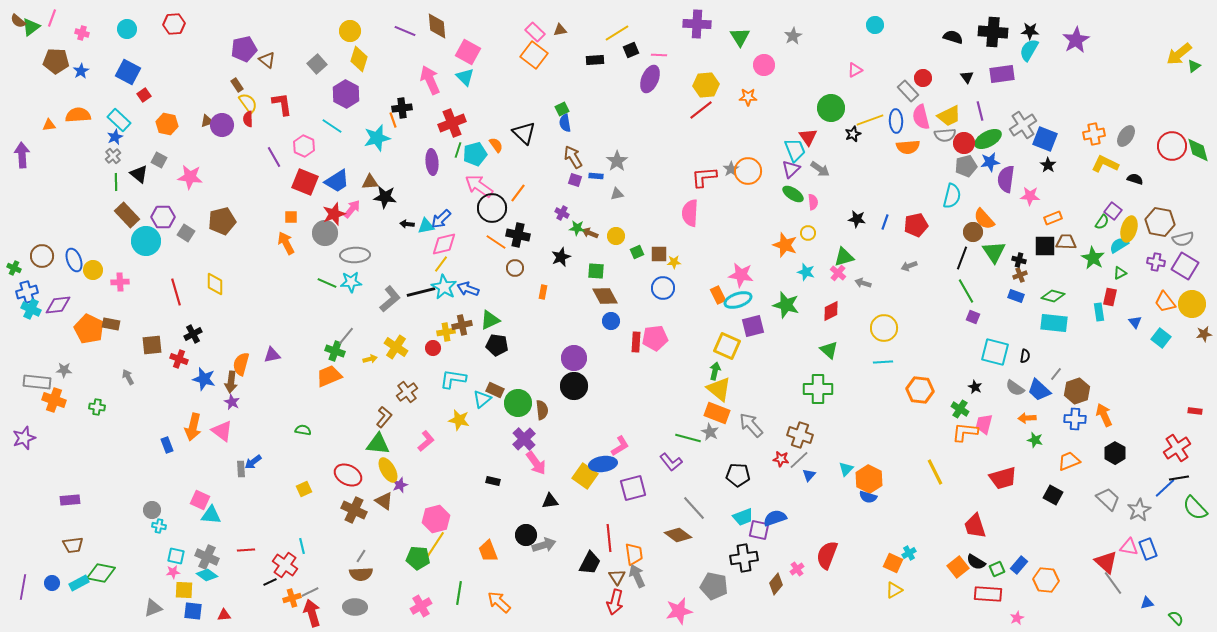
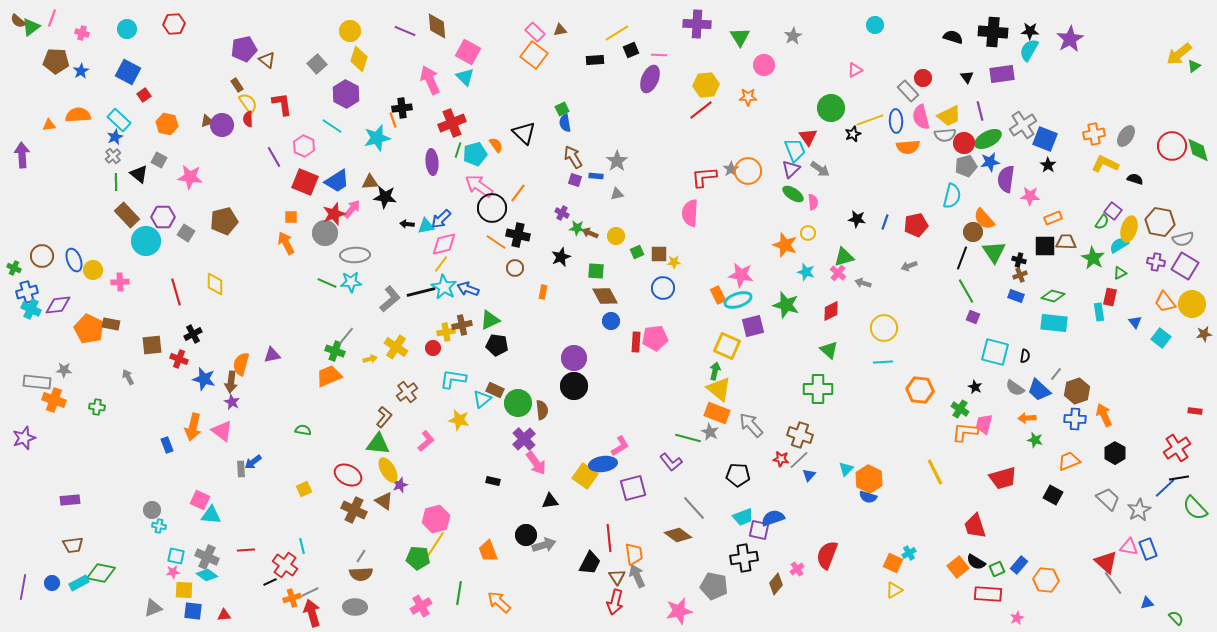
purple star at (1076, 40): moved 6 px left, 1 px up
brown pentagon at (222, 221): moved 2 px right
blue semicircle at (775, 518): moved 2 px left
